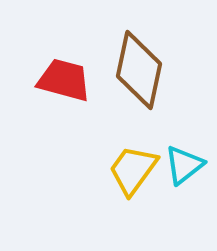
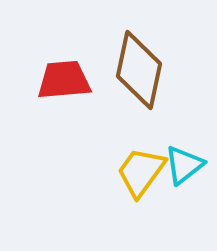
red trapezoid: rotated 20 degrees counterclockwise
yellow trapezoid: moved 8 px right, 2 px down
